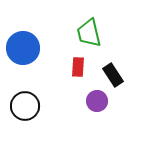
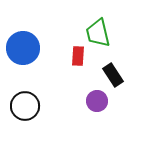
green trapezoid: moved 9 px right
red rectangle: moved 11 px up
